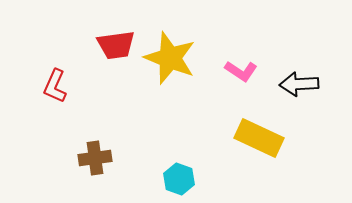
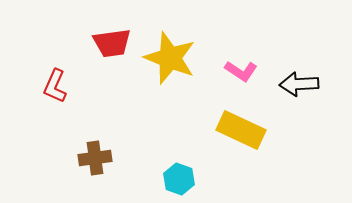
red trapezoid: moved 4 px left, 2 px up
yellow rectangle: moved 18 px left, 8 px up
